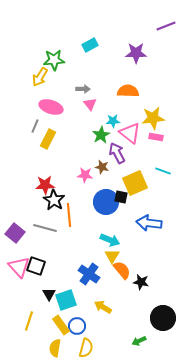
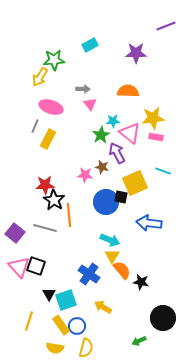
yellow semicircle at (55, 348): rotated 90 degrees counterclockwise
